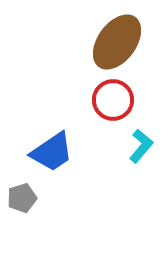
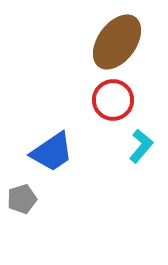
gray pentagon: moved 1 px down
